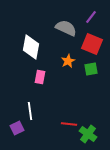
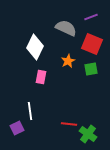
purple line: rotated 32 degrees clockwise
white diamond: moved 4 px right; rotated 15 degrees clockwise
pink rectangle: moved 1 px right
